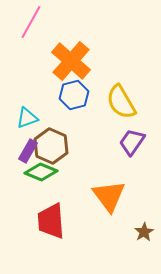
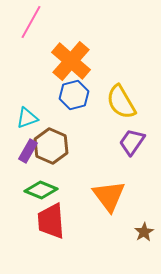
green diamond: moved 18 px down
